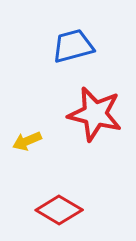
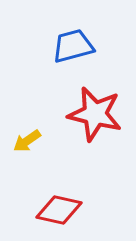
yellow arrow: rotated 12 degrees counterclockwise
red diamond: rotated 18 degrees counterclockwise
